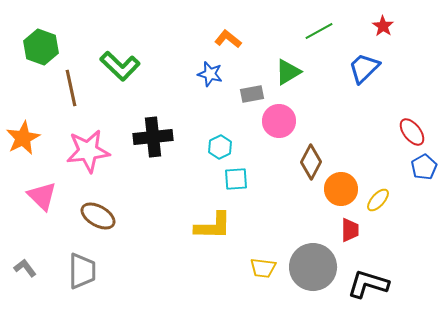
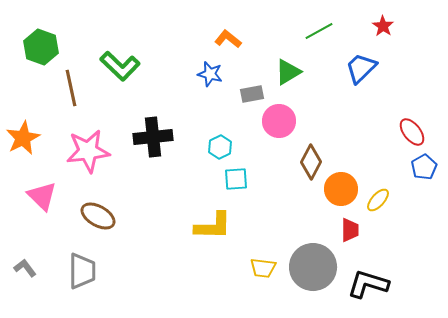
blue trapezoid: moved 3 px left
